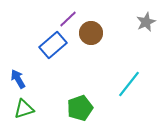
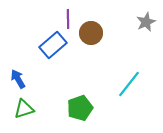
purple line: rotated 48 degrees counterclockwise
